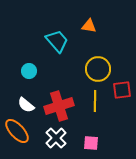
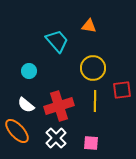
yellow circle: moved 5 px left, 1 px up
